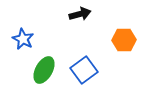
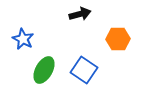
orange hexagon: moved 6 px left, 1 px up
blue square: rotated 20 degrees counterclockwise
